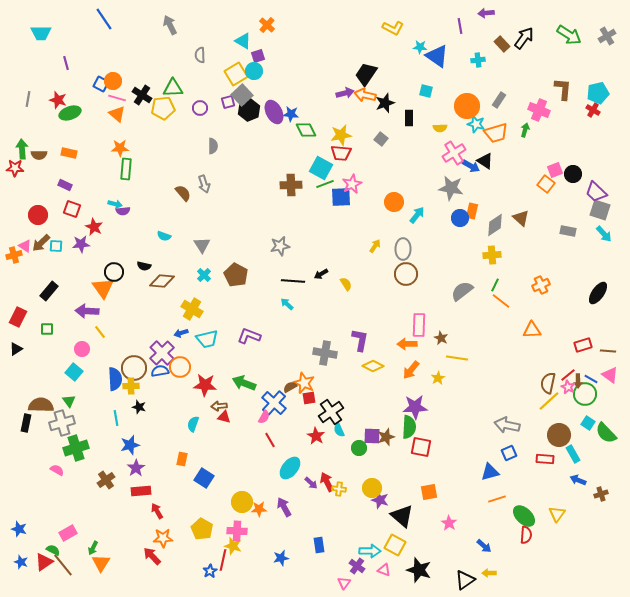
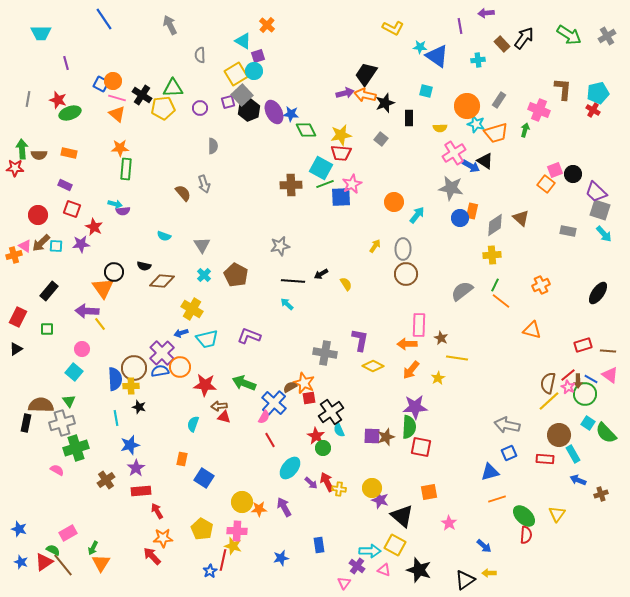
orange triangle at (532, 330): rotated 18 degrees clockwise
yellow line at (100, 332): moved 8 px up
green circle at (359, 448): moved 36 px left
